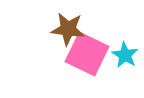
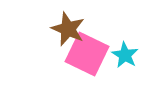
brown star: rotated 16 degrees clockwise
